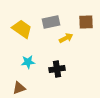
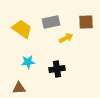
brown triangle: rotated 16 degrees clockwise
